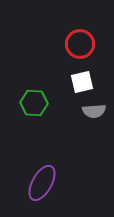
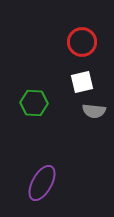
red circle: moved 2 px right, 2 px up
gray semicircle: rotated 10 degrees clockwise
